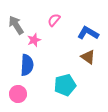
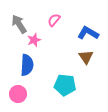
gray arrow: moved 3 px right, 1 px up
brown triangle: moved 2 px left; rotated 21 degrees clockwise
cyan pentagon: rotated 20 degrees clockwise
